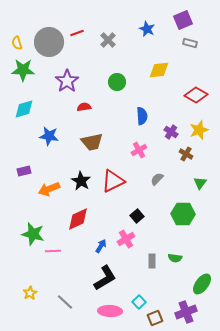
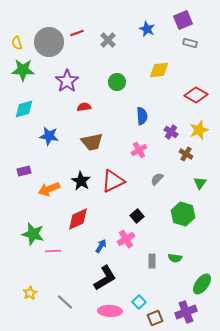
green hexagon at (183, 214): rotated 15 degrees clockwise
